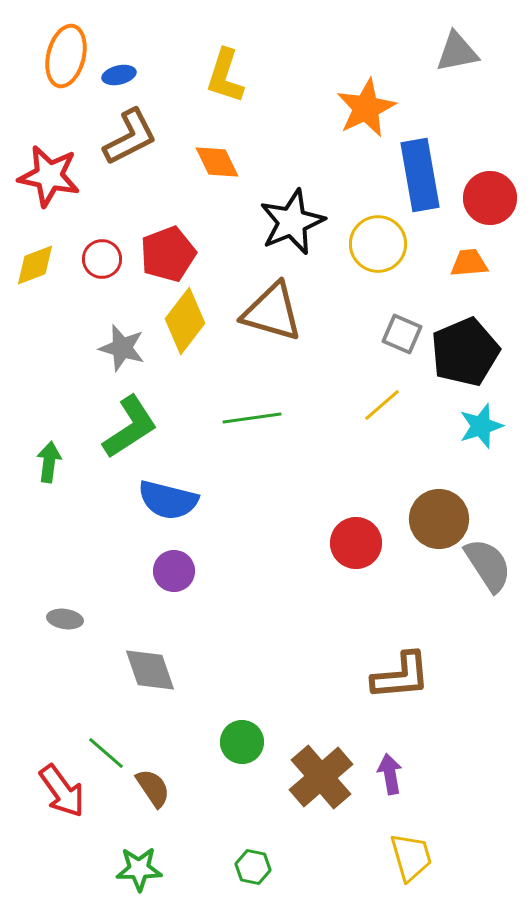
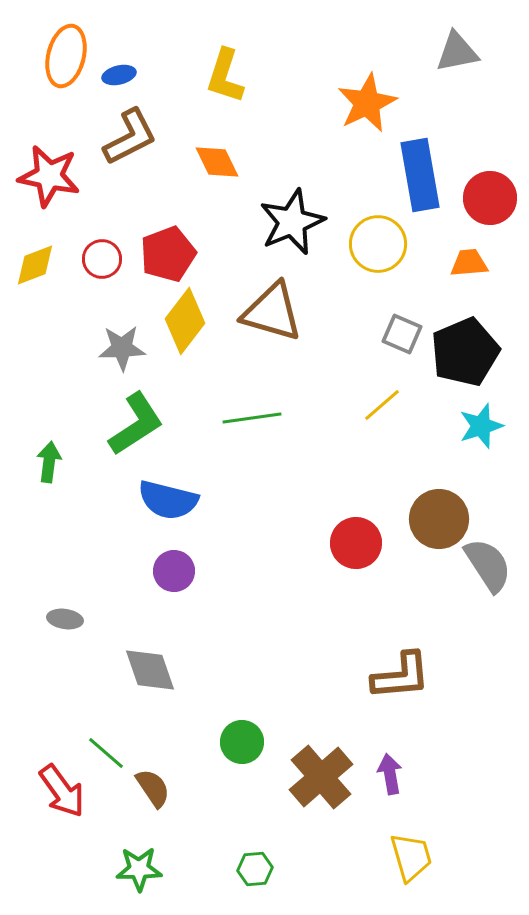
orange star at (366, 108): moved 1 px right, 5 px up
gray star at (122, 348): rotated 18 degrees counterclockwise
green L-shape at (130, 427): moved 6 px right, 3 px up
green hexagon at (253, 867): moved 2 px right, 2 px down; rotated 16 degrees counterclockwise
